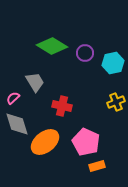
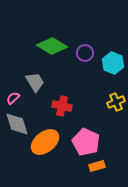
cyan hexagon: rotated 25 degrees counterclockwise
